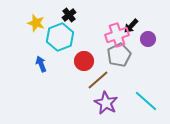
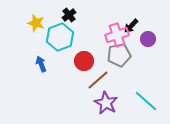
gray pentagon: rotated 15 degrees clockwise
